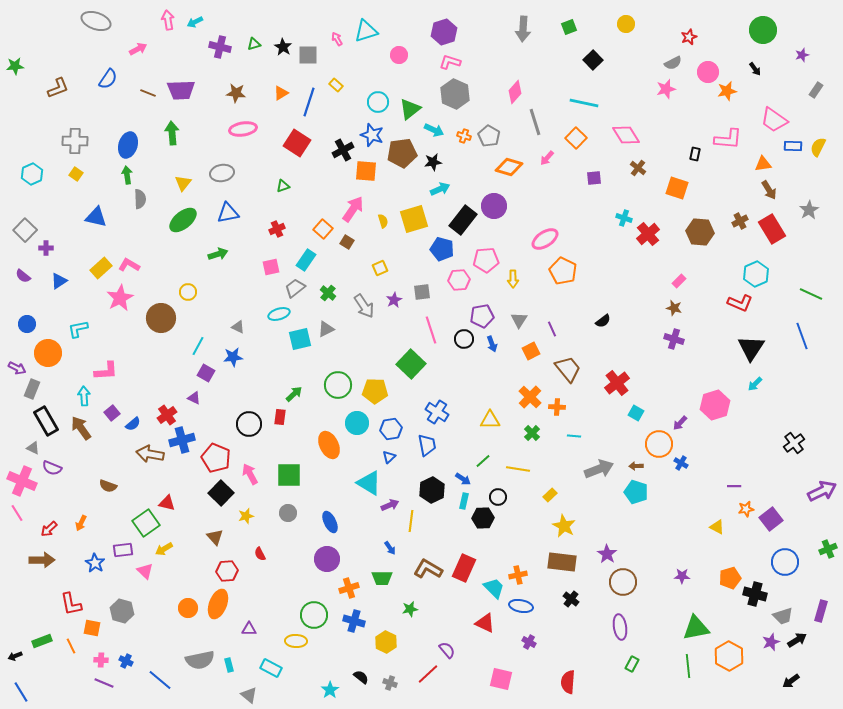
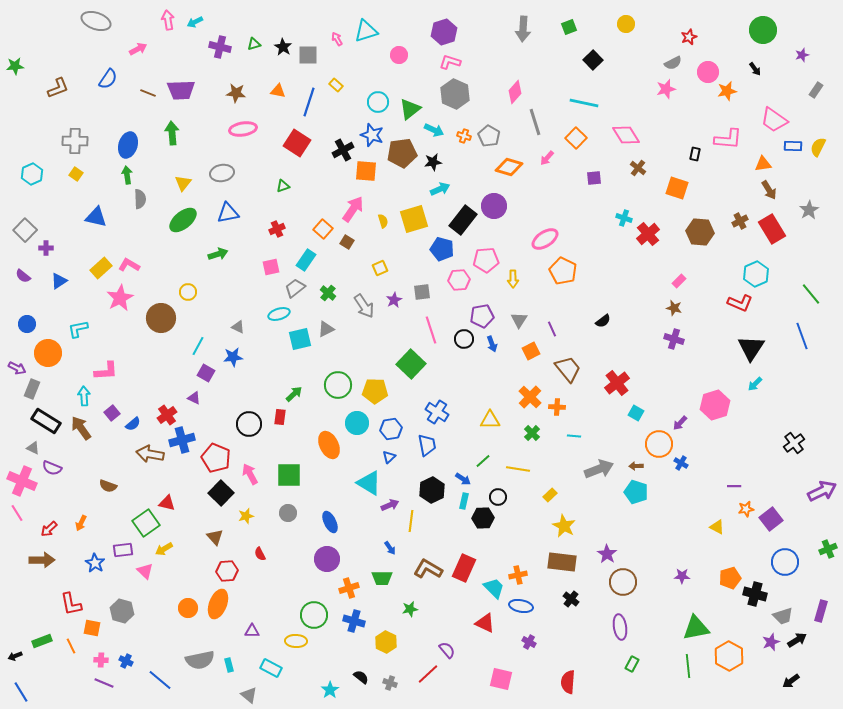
orange triangle at (281, 93): moved 3 px left, 2 px up; rotated 42 degrees clockwise
green line at (811, 294): rotated 25 degrees clockwise
black rectangle at (46, 421): rotated 28 degrees counterclockwise
purple triangle at (249, 629): moved 3 px right, 2 px down
